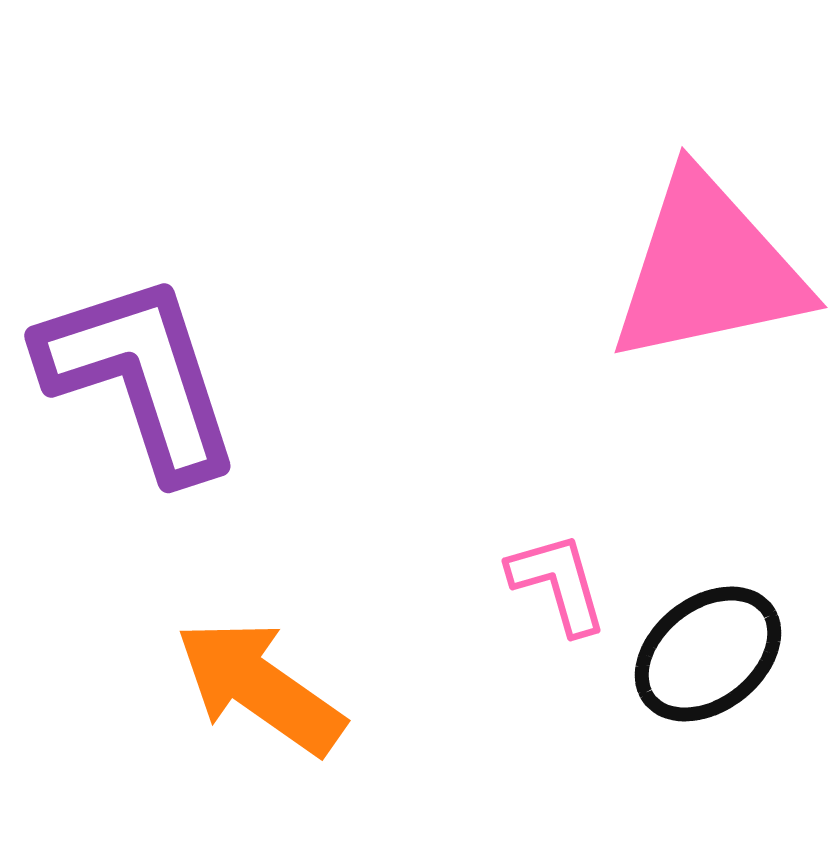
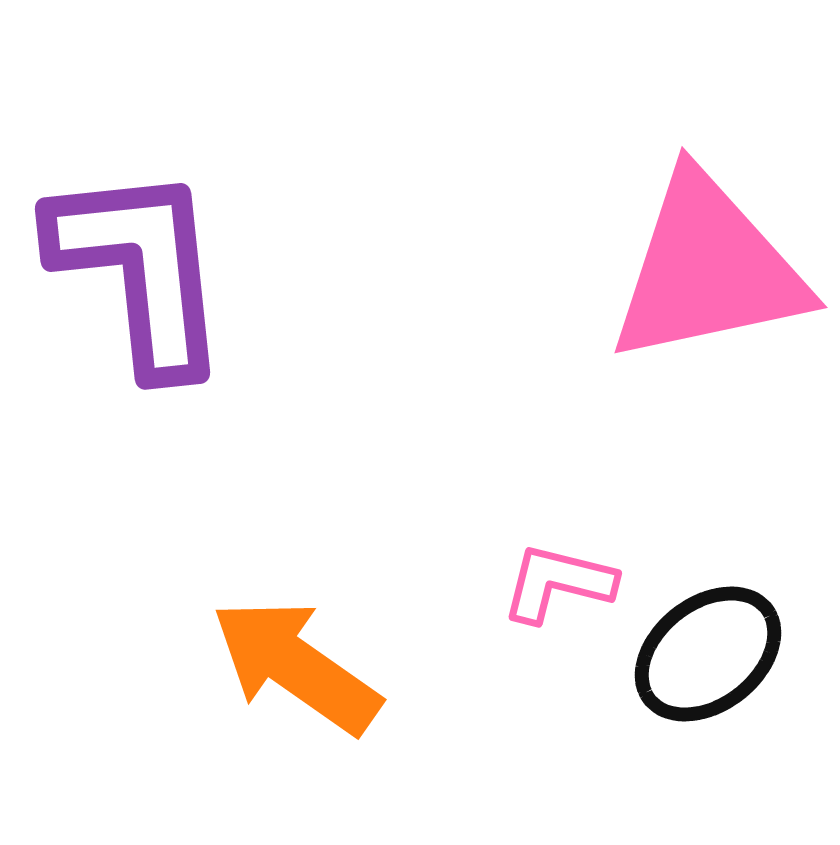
purple L-shape: moved 107 px up; rotated 12 degrees clockwise
pink L-shape: rotated 60 degrees counterclockwise
orange arrow: moved 36 px right, 21 px up
